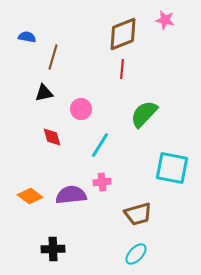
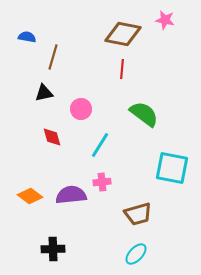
brown diamond: rotated 33 degrees clockwise
green semicircle: rotated 84 degrees clockwise
